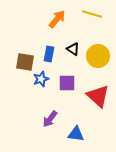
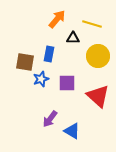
yellow line: moved 10 px down
black triangle: moved 11 px up; rotated 32 degrees counterclockwise
blue triangle: moved 4 px left, 3 px up; rotated 24 degrees clockwise
